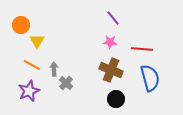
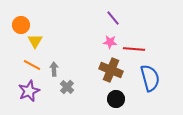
yellow triangle: moved 2 px left
red line: moved 8 px left
gray cross: moved 1 px right, 4 px down
